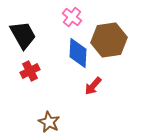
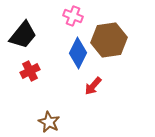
pink cross: moved 1 px right, 1 px up; rotated 18 degrees counterclockwise
black trapezoid: rotated 68 degrees clockwise
blue diamond: rotated 24 degrees clockwise
